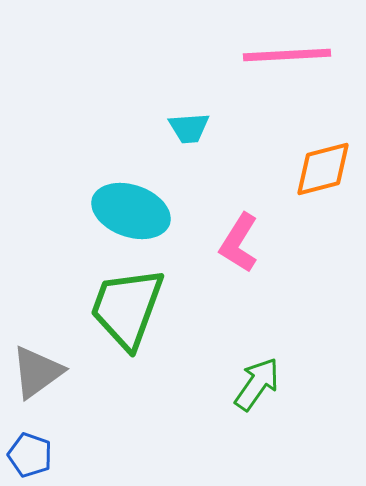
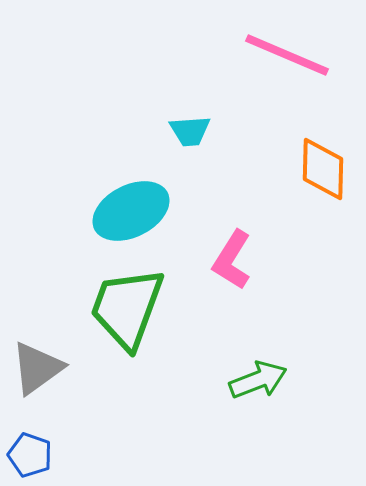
pink line: rotated 26 degrees clockwise
cyan trapezoid: moved 1 px right, 3 px down
orange diamond: rotated 74 degrees counterclockwise
cyan ellipse: rotated 46 degrees counterclockwise
pink L-shape: moved 7 px left, 17 px down
gray triangle: moved 4 px up
green arrow: moved 1 px right, 4 px up; rotated 34 degrees clockwise
